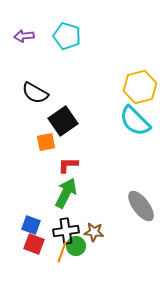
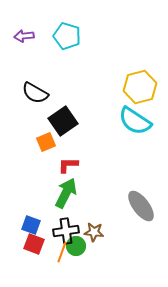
cyan semicircle: rotated 12 degrees counterclockwise
orange square: rotated 12 degrees counterclockwise
